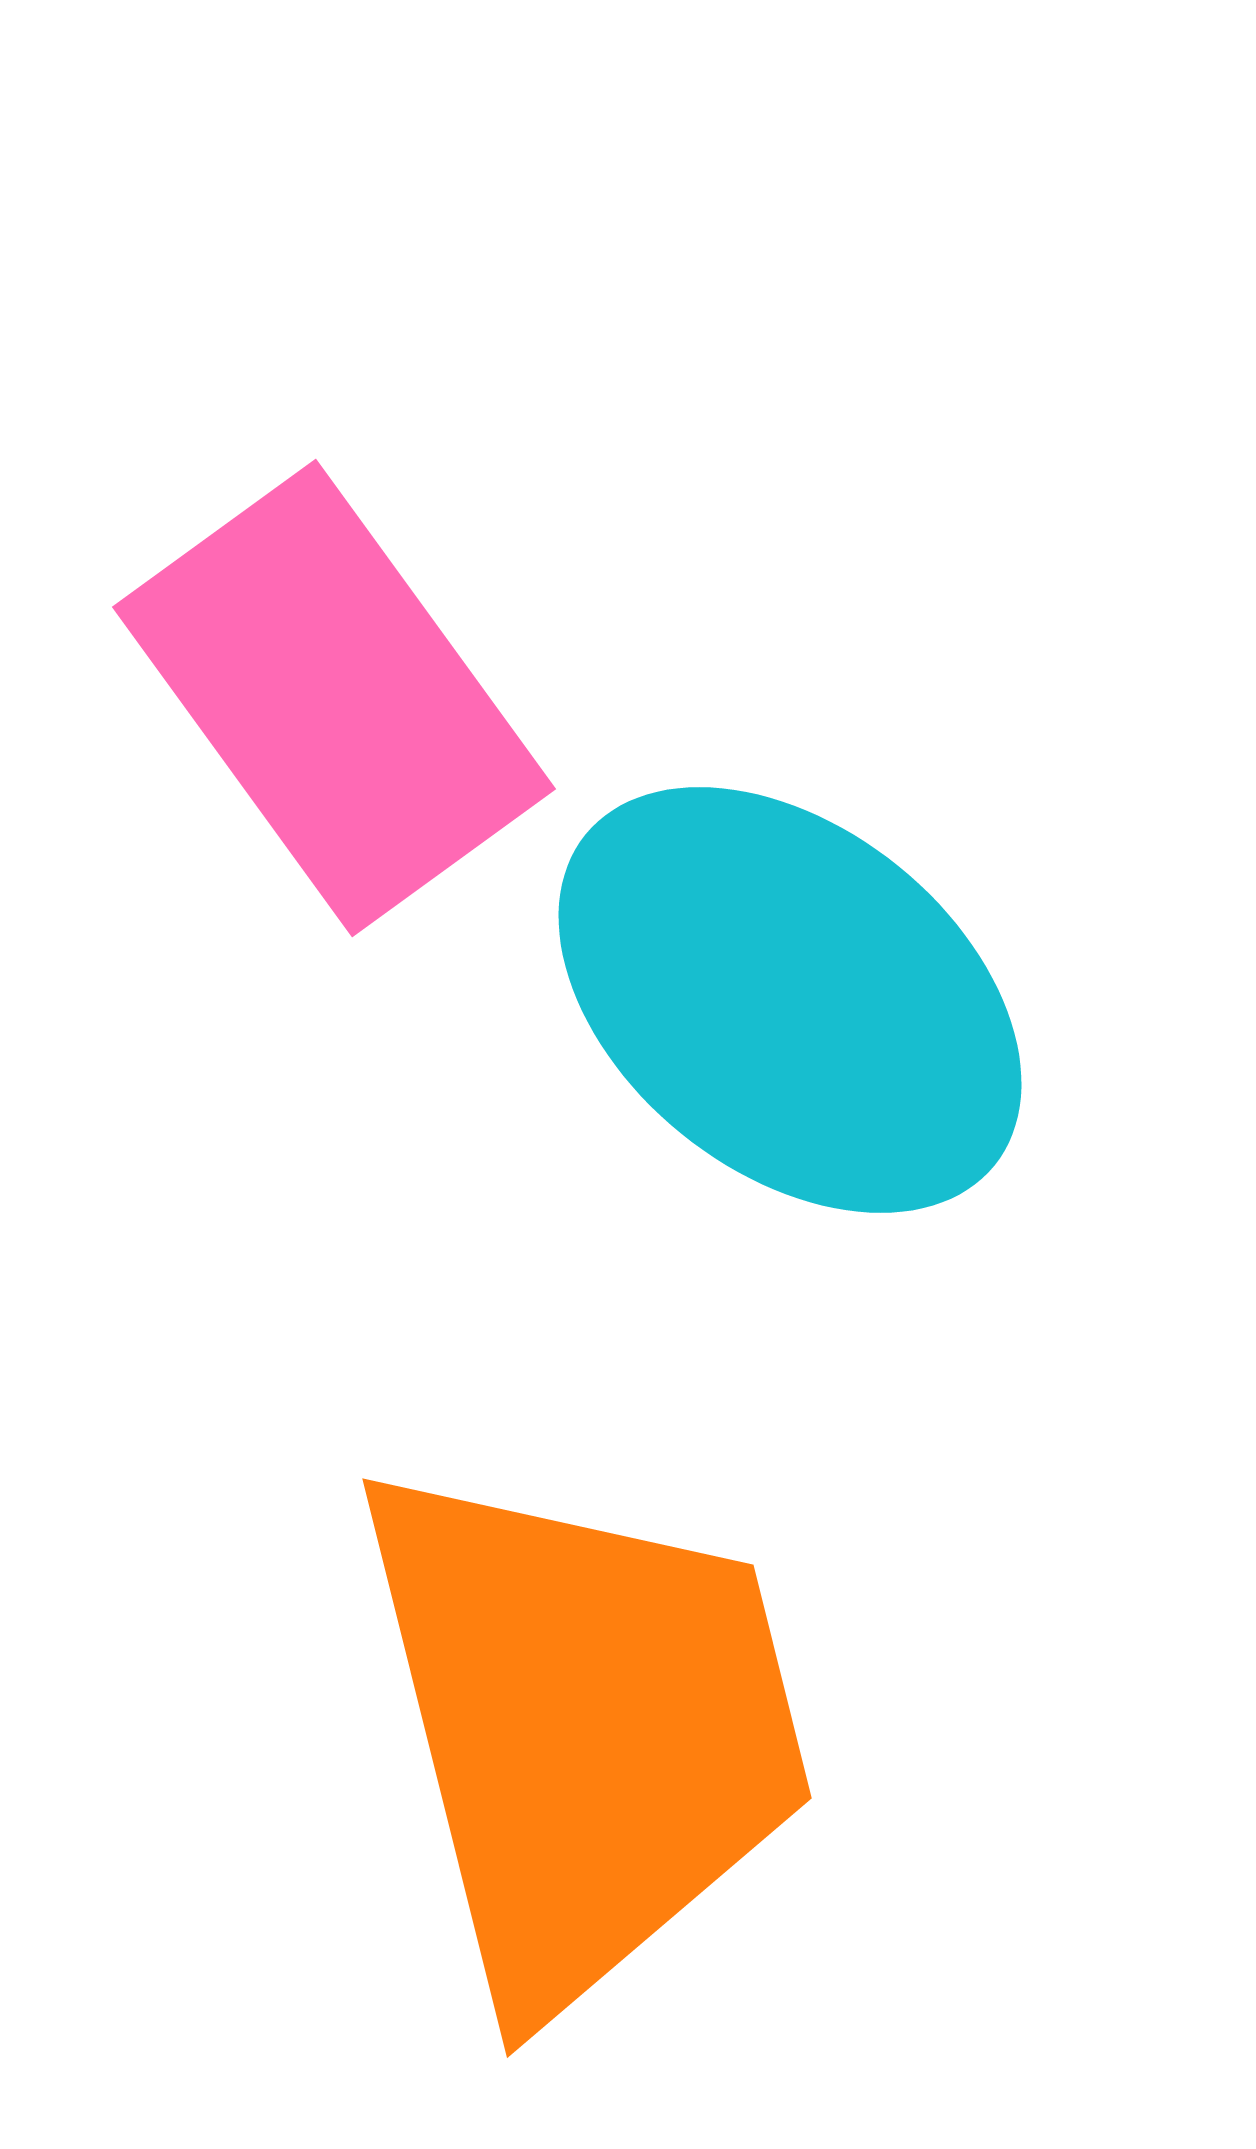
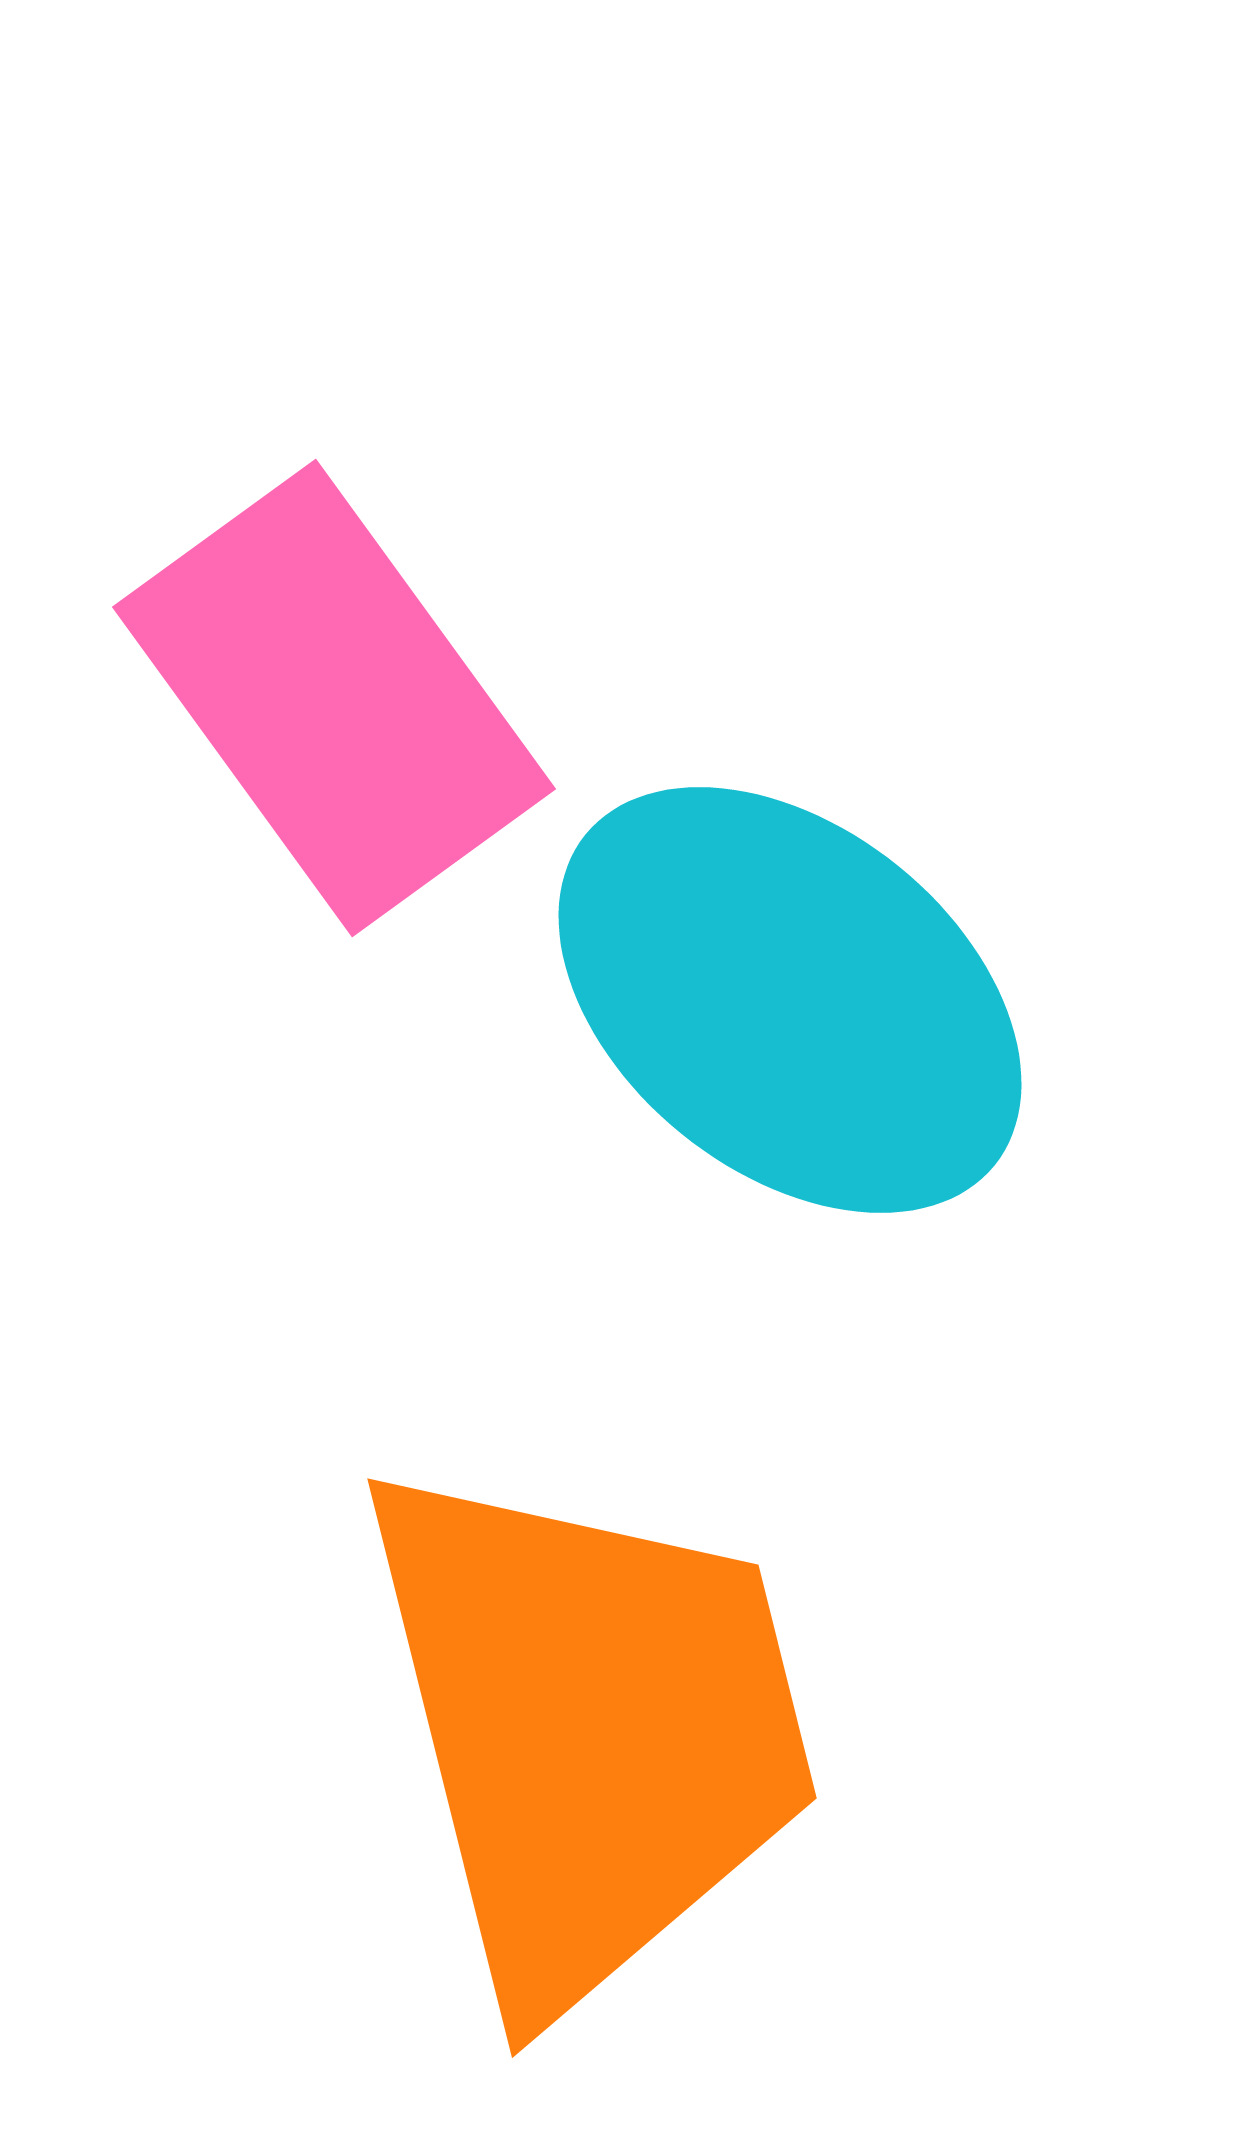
orange trapezoid: moved 5 px right
